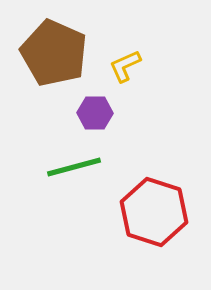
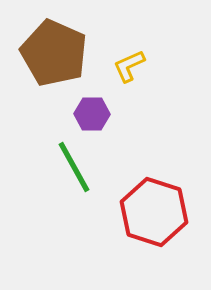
yellow L-shape: moved 4 px right
purple hexagon: moved 3 px left, 1 px down
green line: rotated 76 degrees clockwise
